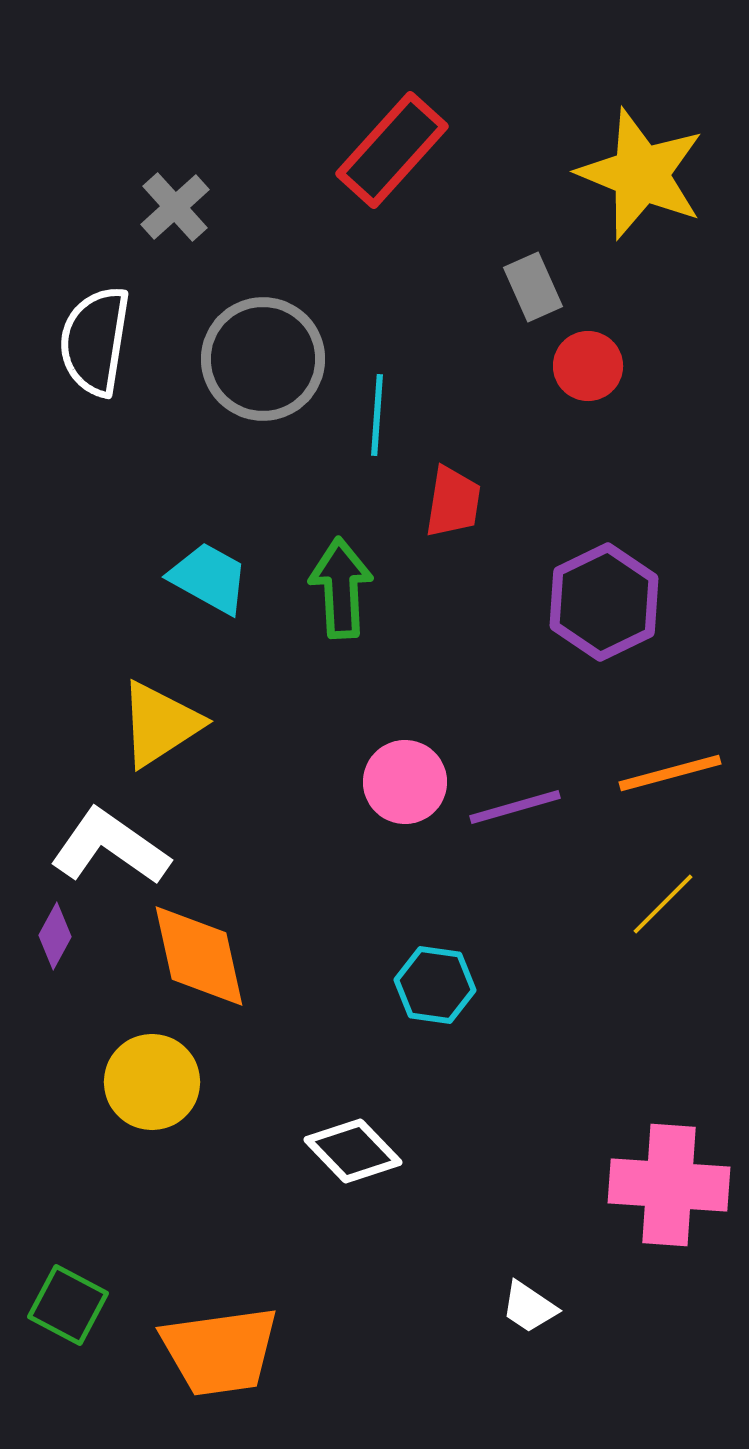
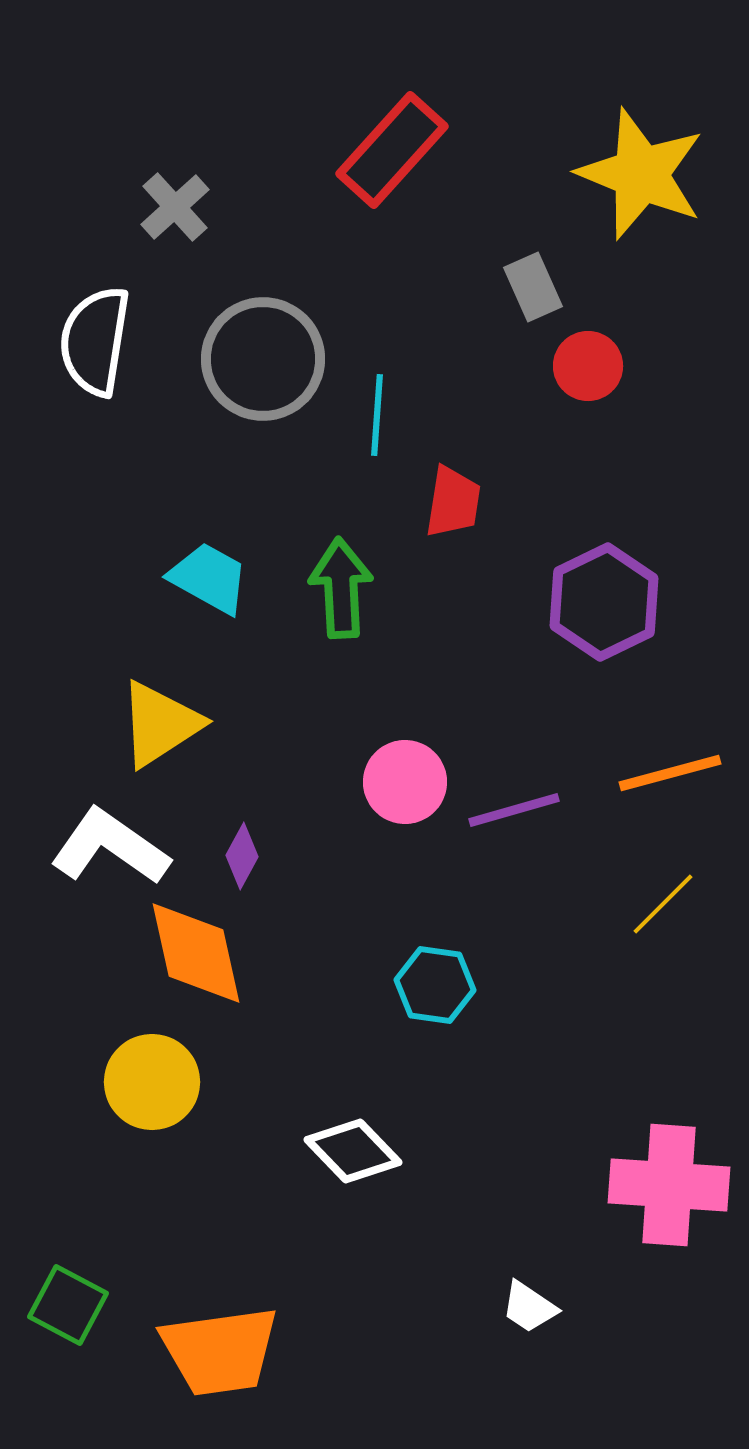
purple line: moved 1 px left, 3 px down
purple diamond: moved 187 px right, 80 px up
orange diamond: moved 3 px left, 3 px up
